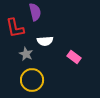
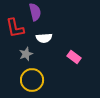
white semicircle: moved 1 px left, 3 px up
gray star: rotated 24 degrees clockwise
